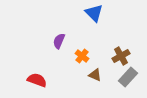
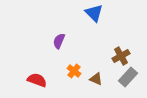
orange cross: moved 8 px left, 15 px down
brown triangle: moved 1 px right, 4 px down
